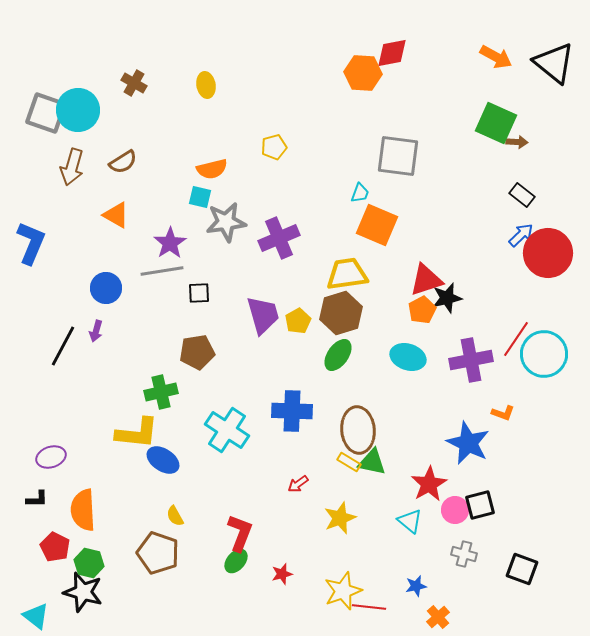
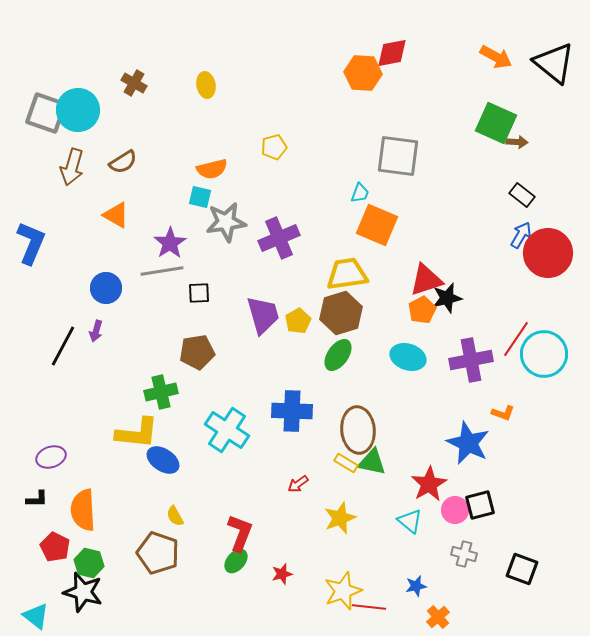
blue arrow at (521, 235): rotated 16 degrees counterclockwise
yellow rectangle at (349, 462): moved 3 px left, 1 px down
